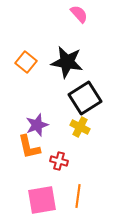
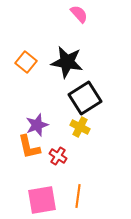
red cross: moved 1 px left, 5 px up; rotated 18 degrees clockwise
